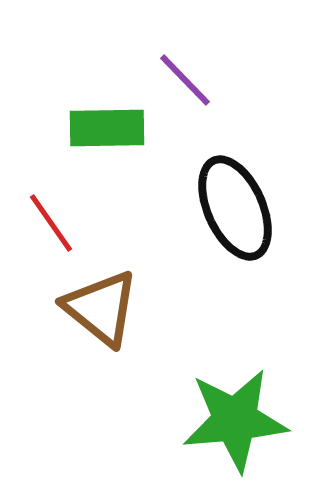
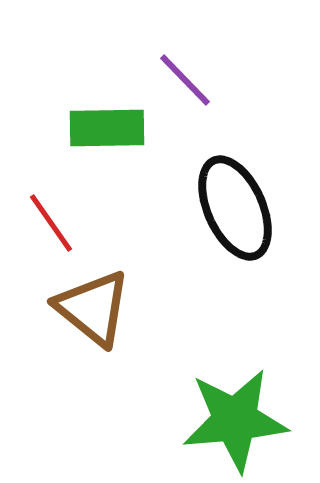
brown triangle: moved 8 px left
